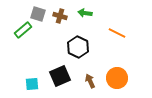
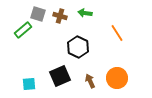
orange line: rotated 30 degrees clockwise
cyan square: moved 3 px left
